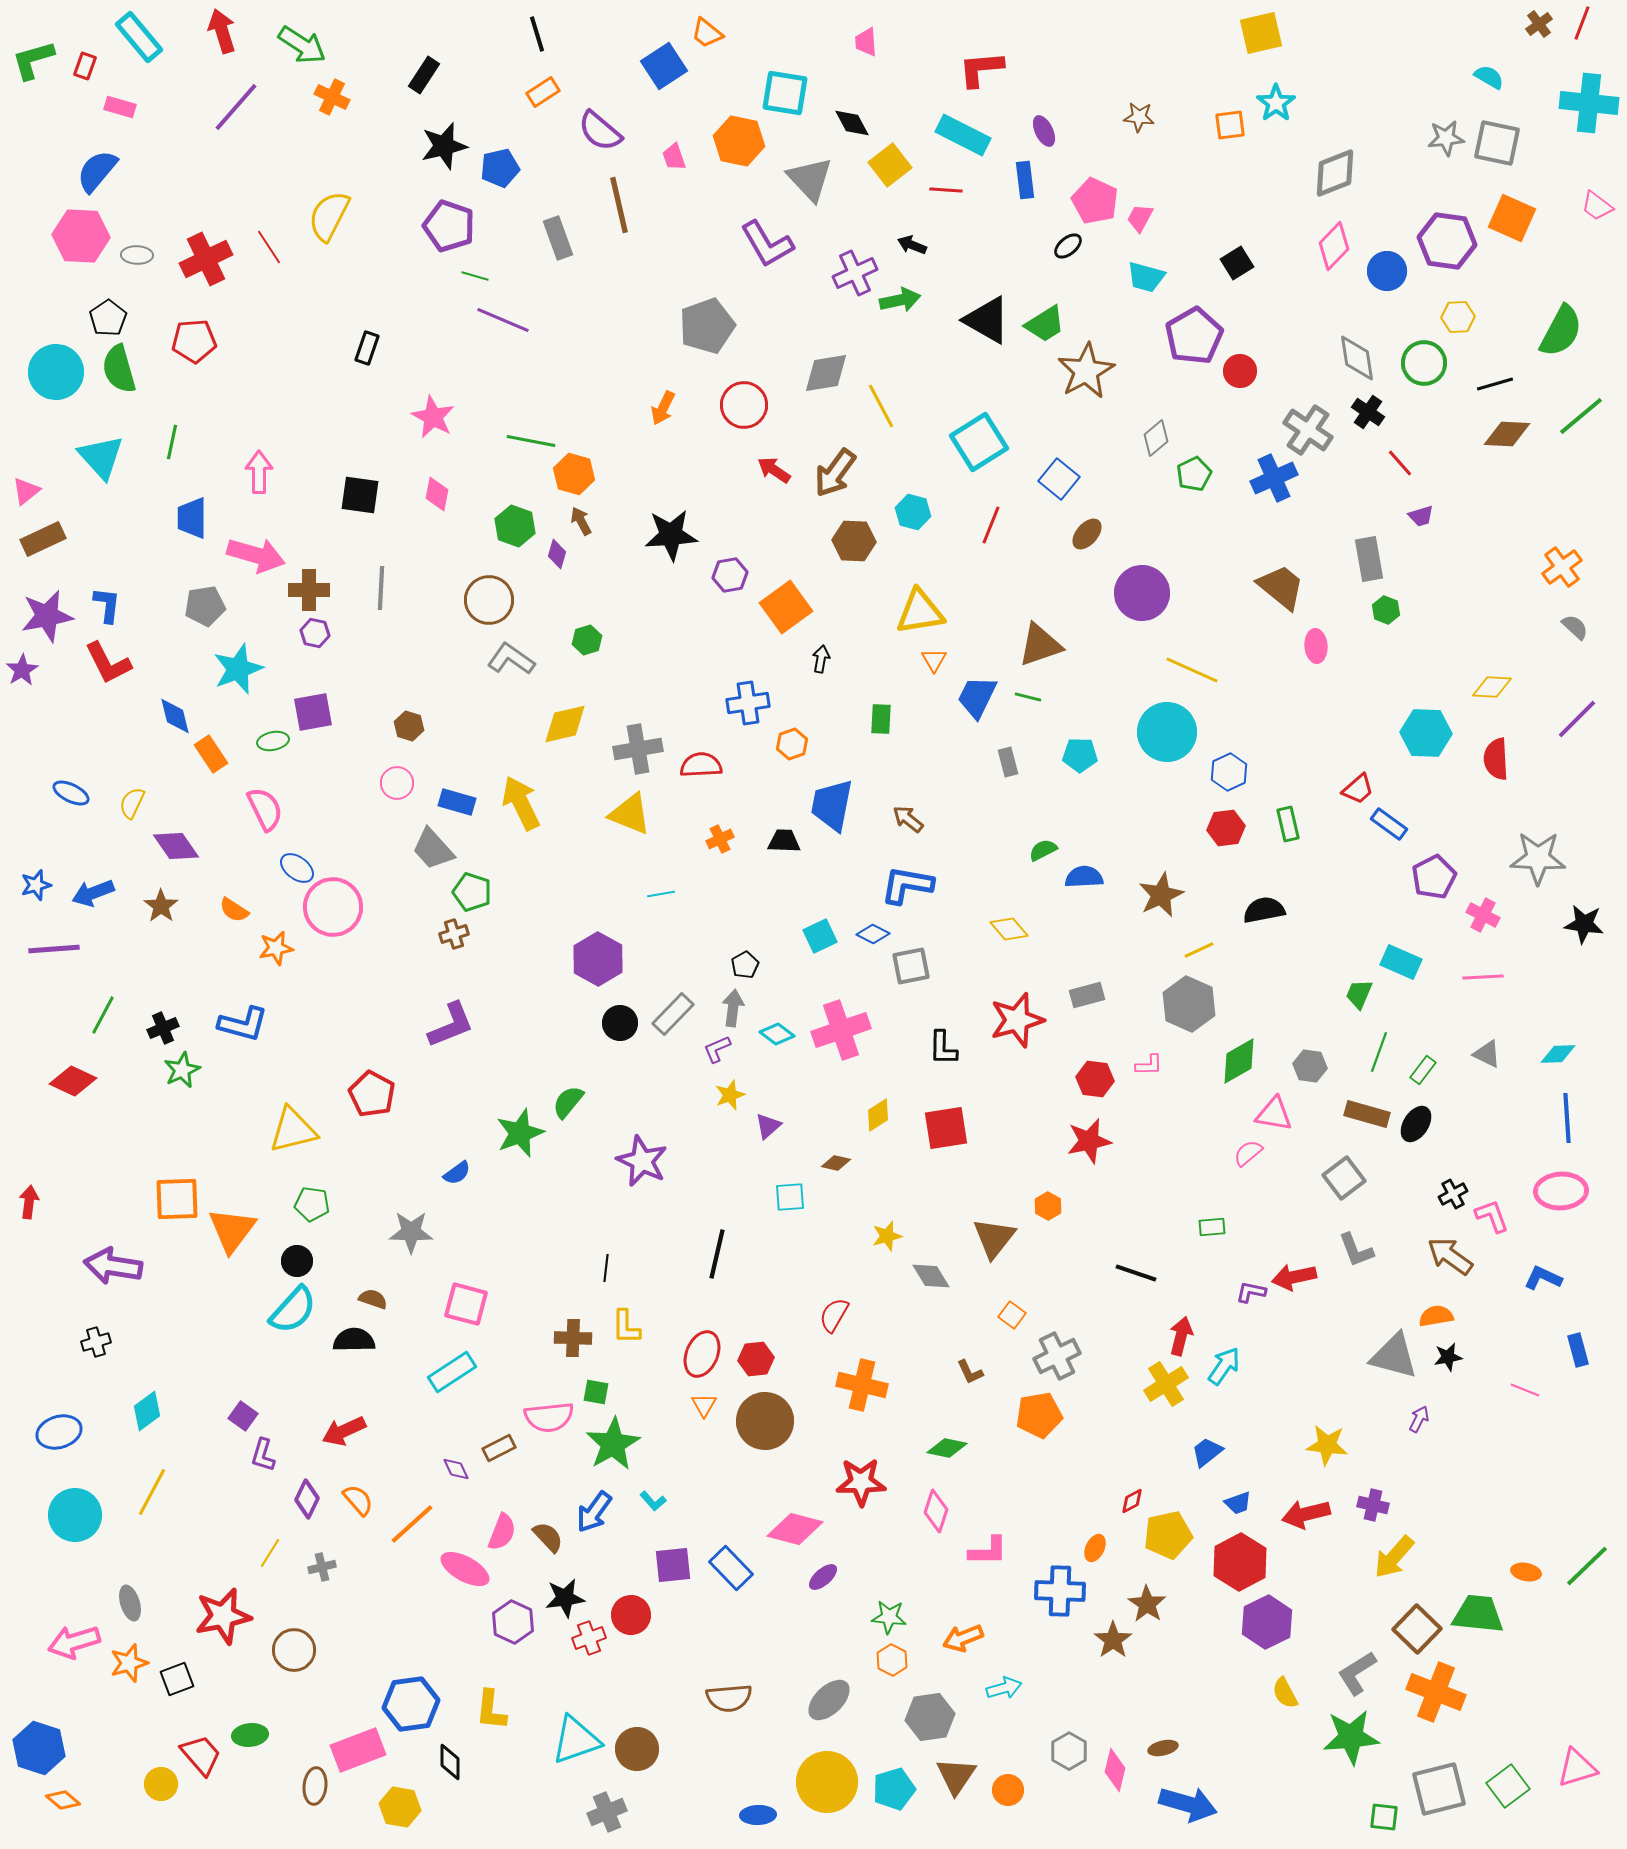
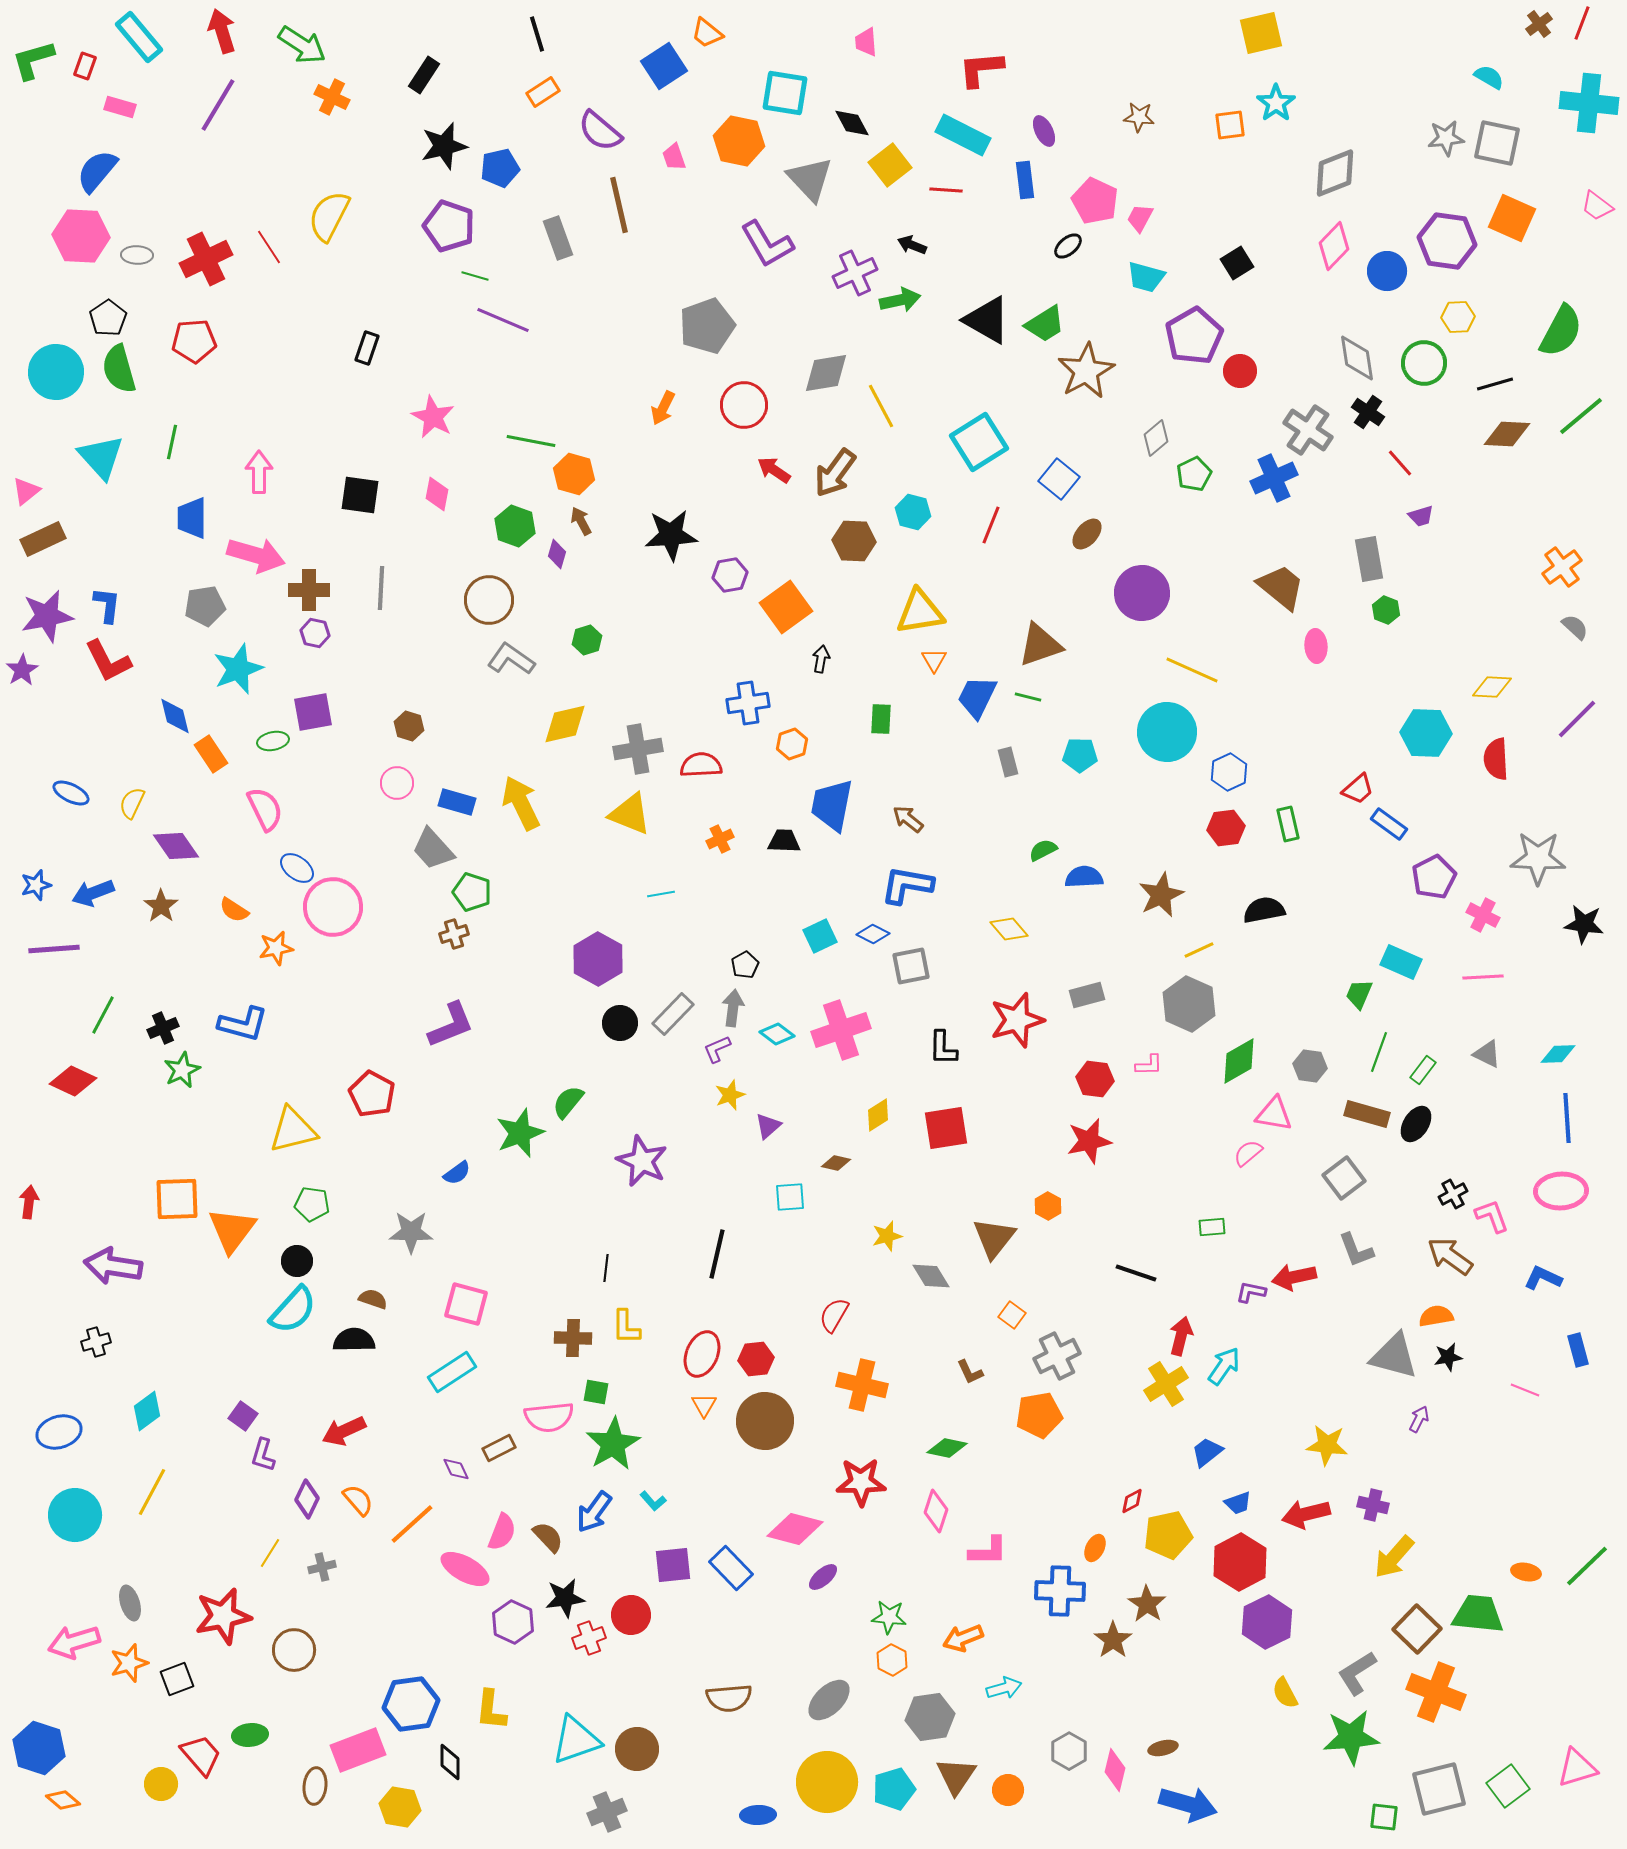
purple line at (236, 107): moved 18 px left, 2 px up; rotated 10 degrees counterclockwise
red L-shape at (108, 663): moved 2 px up
